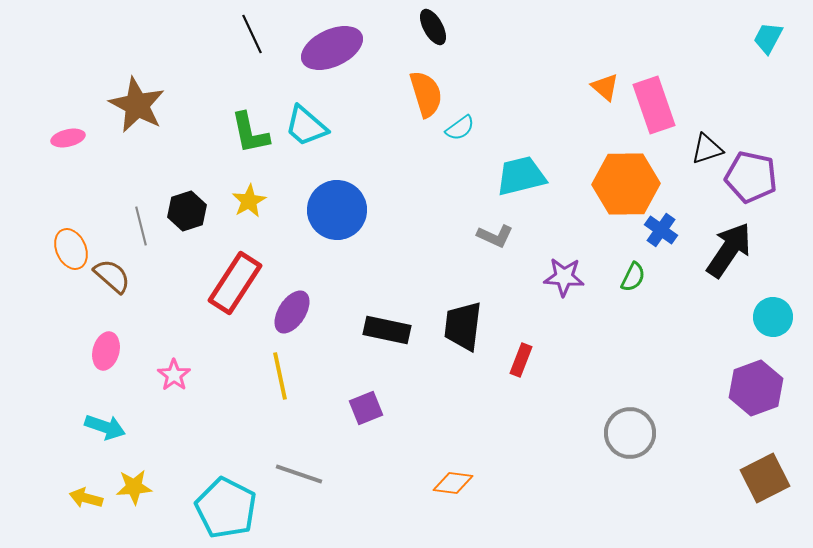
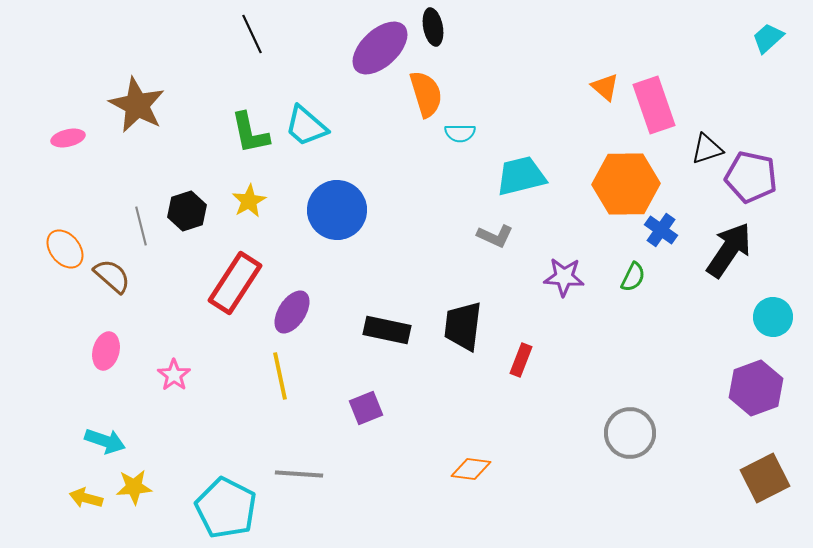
black ellipse at (433, 27): rotated 18 degrees clockwise
cyan trapezoid at (768, 38): rotated 20 degrees clockwise
purple ellipse at (332, 48): moved 48 px right; rotated 18 degrees counterclockwise
cyan semicircle at (460, 128): moved 5 px down; rotated 36 degrees clockwise
orange ellipse at (71, 249): moved 6 px left; rotated 15 degrees counterclockwise
cyan arrow at (105, 427): moved 14 px down
gray line at (299, 474): rotated 15 degrees counterclockwise
orange diamond at (453, 483): moved 18 px right, 14 px up
